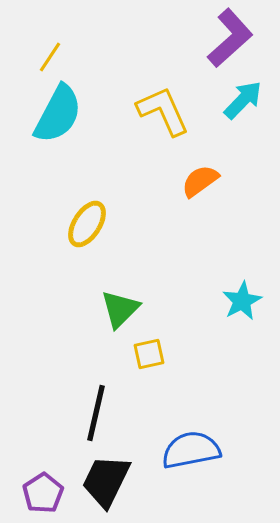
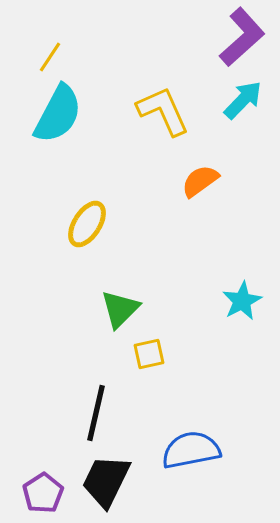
purple L-shape: moved 12 px right, 1 px up
